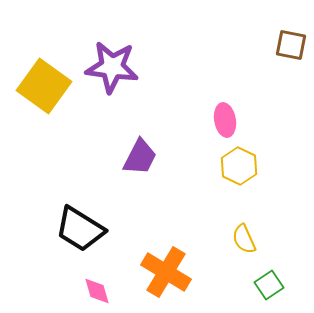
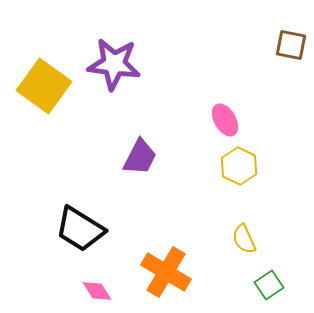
purple star: moved 2 px right, 3 px up
pink ellipse: rotated 20 degrees counterclockwise
pink diamond: rotated 16 degrees counterclockwise
